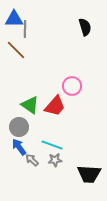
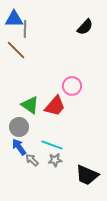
black semicircle: rotated 60 degrees clockwise
black trapezoid: moved 2 px left, 1 px down; rotated 20 degrees clockwise
